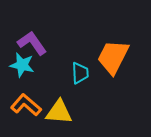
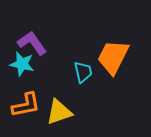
cyan star: moved 1 px up
cyan trapezoid: moved 3 px right, 1 px up; rotated 10 degrees counterclockwise
orange L-shape: rotated 128 degrees clockwise
yellow triangle: rotated 24 degrees counterclockwise
